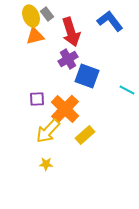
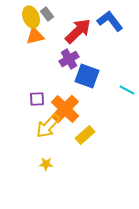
yellow ellipse: moved 1 px down
red arrow: moved 7 px right, 1 px up; rotated 116 degrees counterclockwise
purple cross: moved 1 px right
yellow arrow: moved 5 px up
